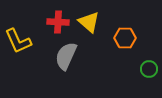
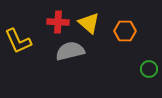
yellow triangle: moved 1 px down
orange hexagon: moved 7 px up
gray semicircle: moved 4 px right, 5 px up; rotated 52 degrees clockwise
